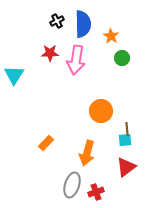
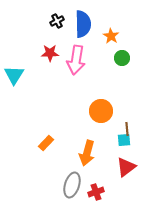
cyan square: moved 1 px left
